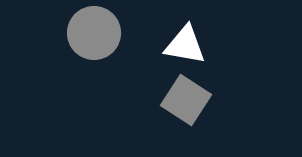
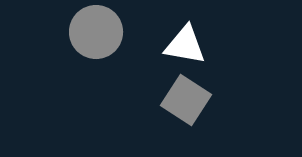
gray circle: moved 2 px right, 1 px up
